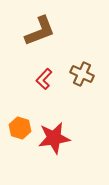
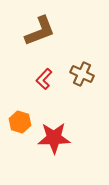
orange hexagon: moved 6 px up
red star: rotated 8 degrees clockwise
